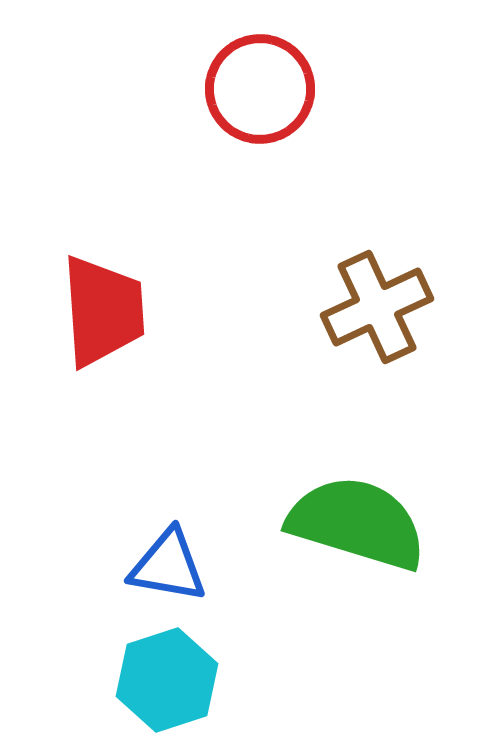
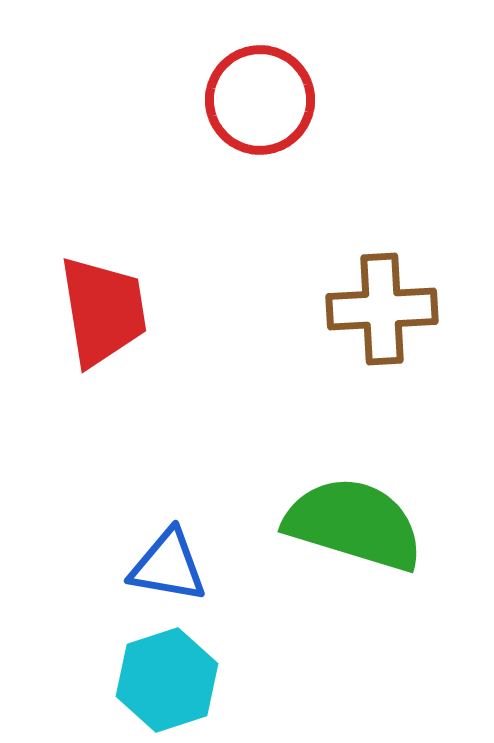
red circle: moved 11 px down
brown cross: moved 5 px right, 2 px down; rotated 22 degrees clockwise
red trapezoid: rotated 5 degrees counterclockwise
green semicircle: moved 3 px left, 1 px down
